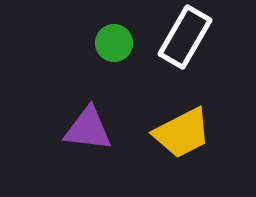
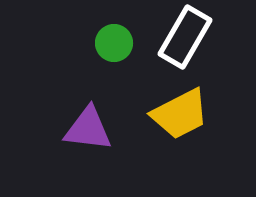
yellow trapezoid: moved 2 px left, 19 px up
